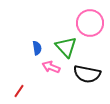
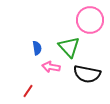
pink circle: moved 3 px up
green triangle: moved 3 px right
pink arrow: rotated 12 degrees counterclockwise
red line: moved 9 px right
